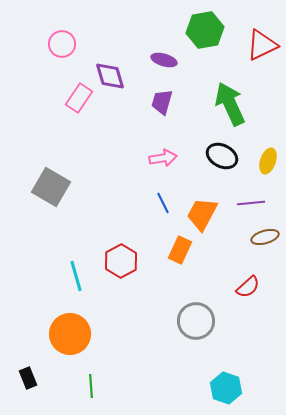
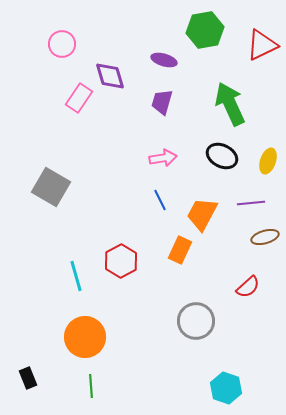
blue line: moved 3 px left, 3 px up
orange circle: moved 15 px right, 3 px down
